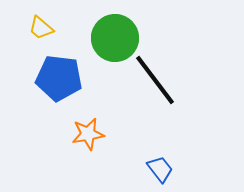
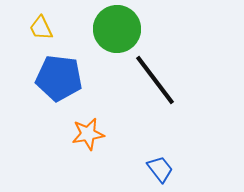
yellow trapezoid: rotated 24 degrees clockwise
green circle: moved 2 px right, 9 px up
